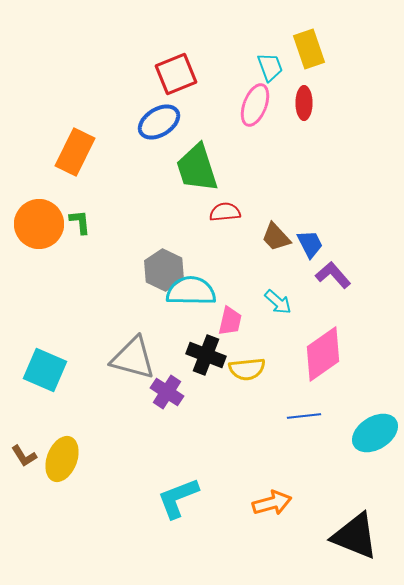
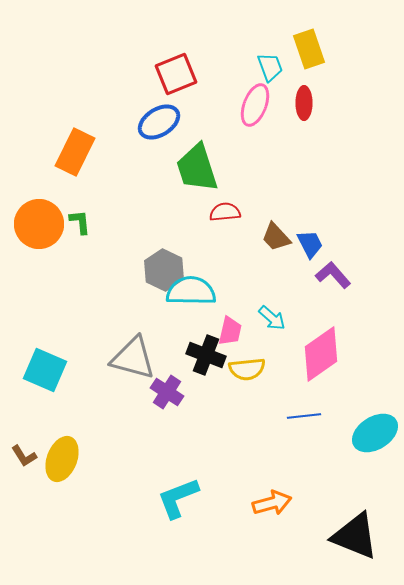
cyan arrow: moved 6 px left, 16 px down
pink trapezoid: moved 10 px down
pink diamond: moved 2 px left
